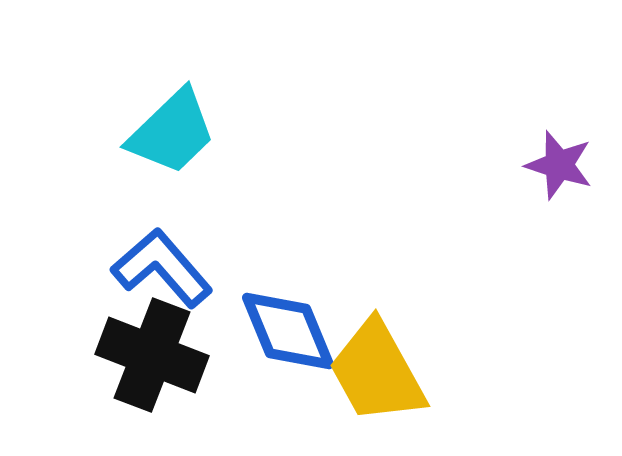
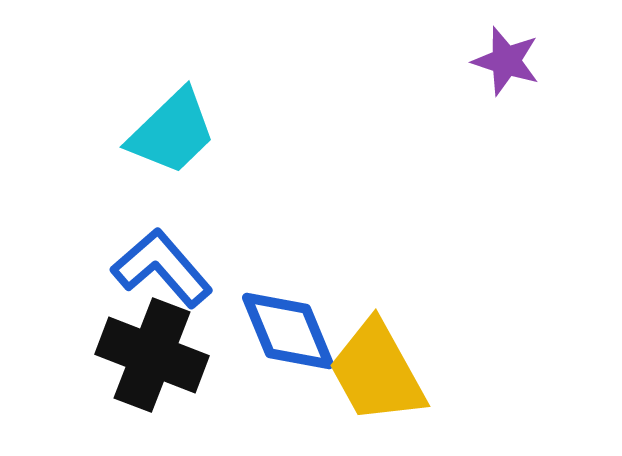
purple star: moved 53 px left, 104 px up
